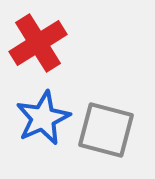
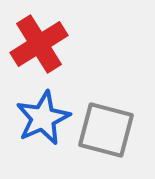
red cross: moved 1 px right, 1 px down
